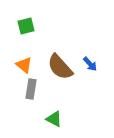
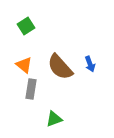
green square: rotated 18 degrees counterclockwise
blue arrow: rotated 21 degrees clockwise
green triangle: rotated 48 degrees counterclockwise
